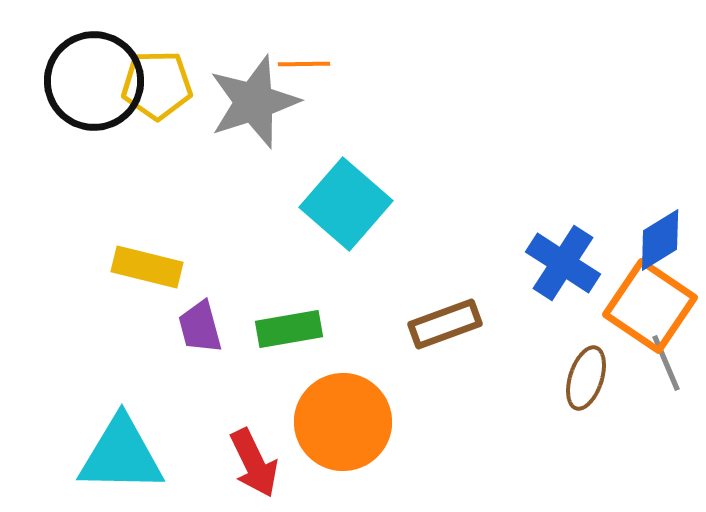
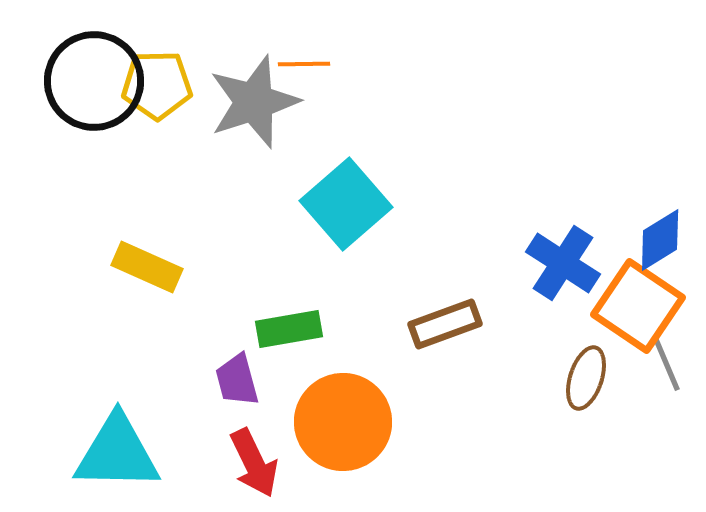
cyan square: rotated 8 degrees clockwise
yellow rectangle: rotated 10 degrees clockwise
orange square: moved 12 px left
purple trapezoid: moved 37 px right, 53 px down
cyan triangle: moved 4 px left, 2 px up
